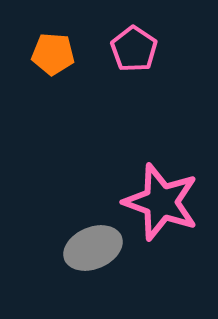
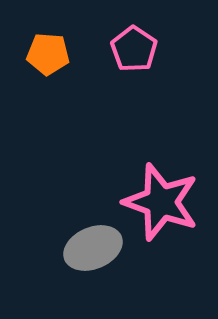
orange pentagon: moved 5 px left
